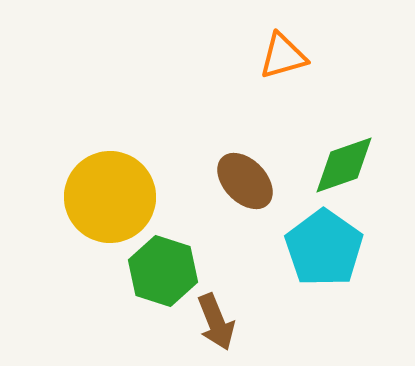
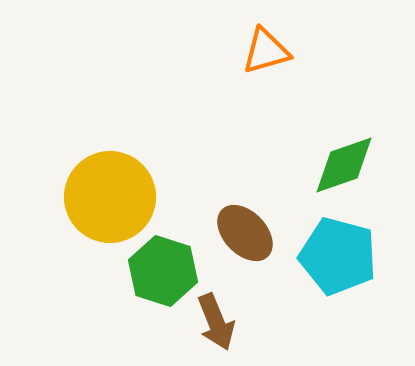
orange triangle: moved 17 px left, 5 px up
brown ellipse: moved 52 px down
cyan pentagon: moved 14 px right, 8 px down; rotated 20 degrees counterclockwise
